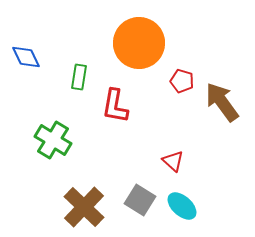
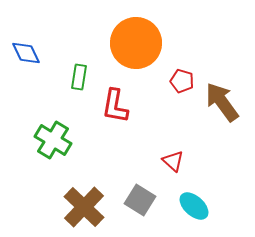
orange circle: moved 3 px left
blue diamond: moved 4 px up
cyan ellipse: moved 12 px right
